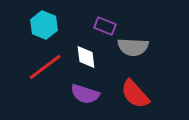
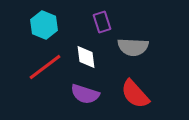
purple rectangle: moved 3 px left, 4 px up; rotated 50 degrees clockwise
